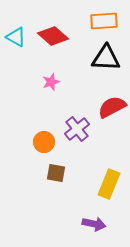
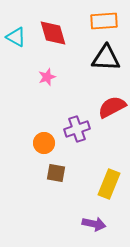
red diamond: moved 3 px up; rotated 32 degrees clockwise
pink star: moved 4 px left, 5 px up
purple cross: rotated 20 degrees clockwise
orange circle: moved 1 px down
